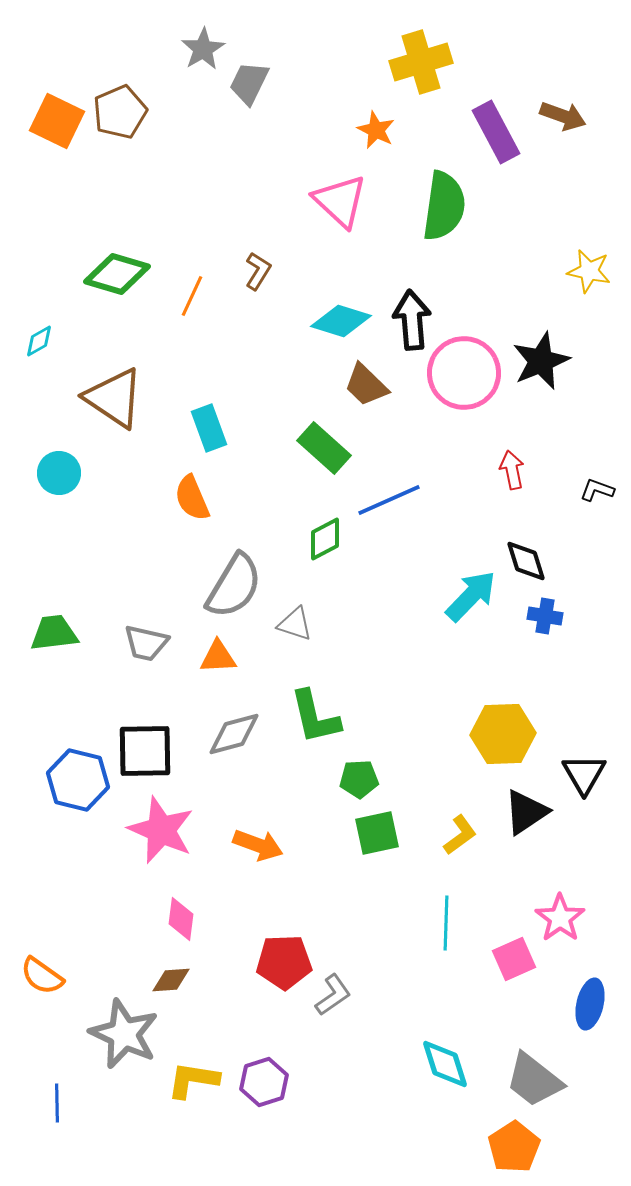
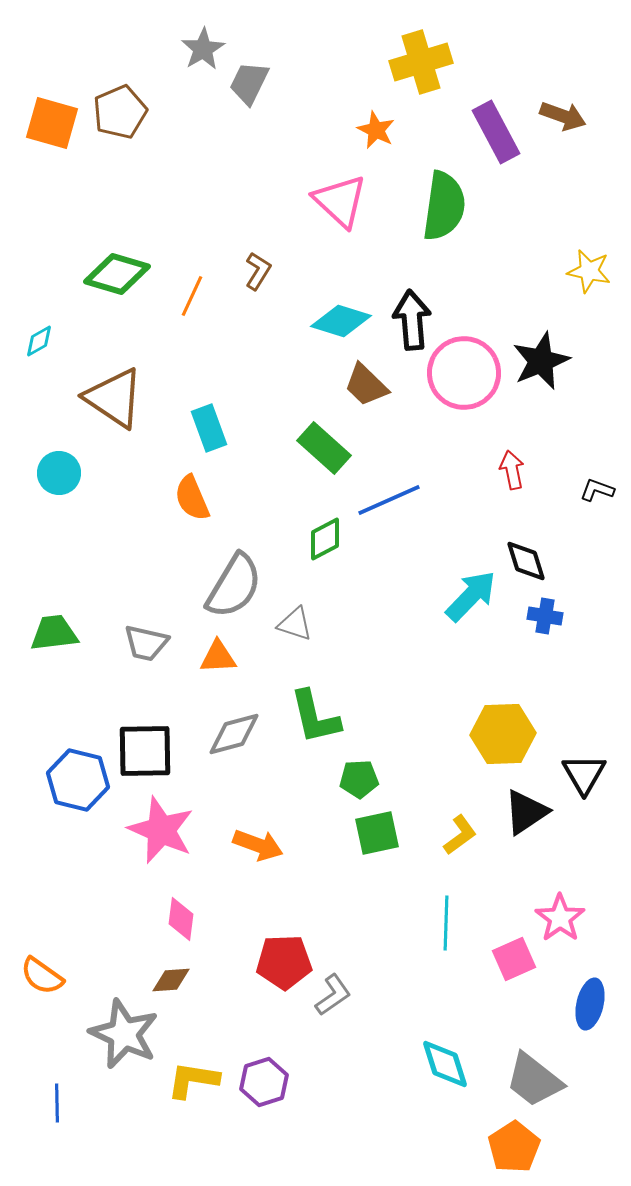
orange square at (57, 121): moved 5 px left, 2 px down; rotated 10 degrees counterclockwise
